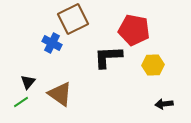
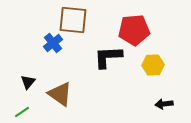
brown square: moved 1 px down; rotated 32 degrees clockwise
red pentagon: rotated 16 degrees counterclockwise
blue cross: moved 1 px right; rotated 24 degrees clockwise
green line: moved 1 px right, 10 px down
